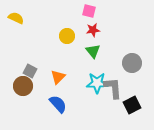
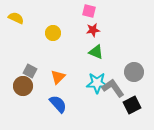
yellow circle: moved 14 px left, 3 px up
green triangle: moved 3 px right, 1 px down; rotated 28 degrees counterclockwise
gray circle: moved 2 px right, 9 px down
gray L-shape: rotated 30 degrees counterclockwise
